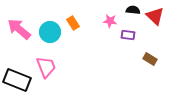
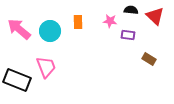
black semicircle: moved 2 px left
orange rectangle: moved 5 px right, 1 px up; rotated 32 degrees clockwise
cyan circle: moved 1 px up
brown rectangle: moved 1 px left
